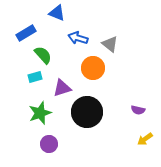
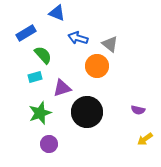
orange circle: moved 4 px right, 2 px up
